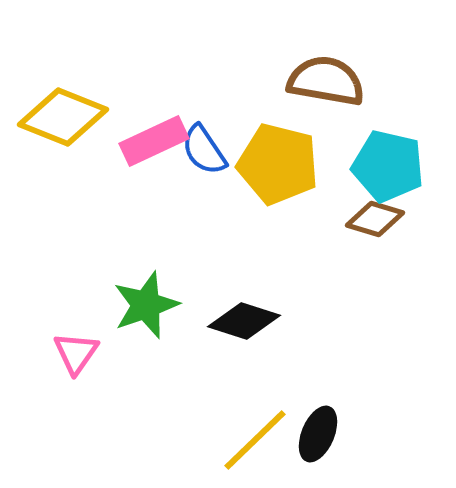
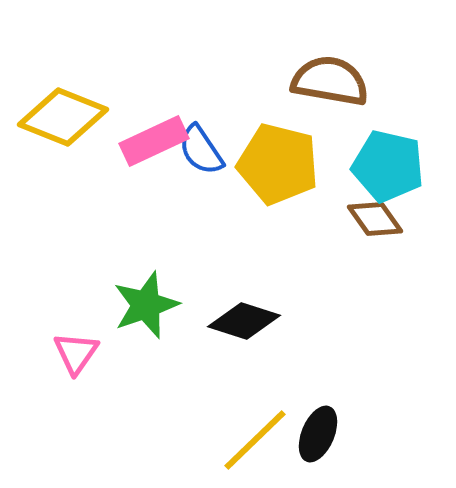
brown semicircle: moved 4 px right
blue semicircle: moved 3 px left
brown diamond: rotated 38 degrees clockwise
